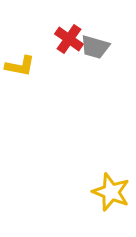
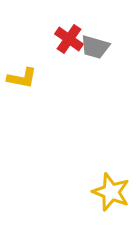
yellow L-shape: moved 2 px right, 12 px down
